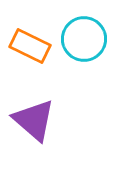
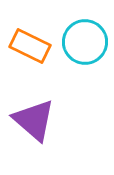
cyan circle: moved 1 px right, 3 px down
